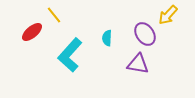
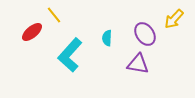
yellow arrow: moved 6 px right, 4 px down
